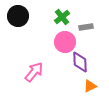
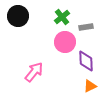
purple diamond: moved 6 px right, 1 px up
